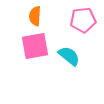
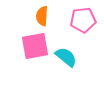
orange semicircle: moved 7 px right
cyan semicircle: moved 3 px left, 1 px down
